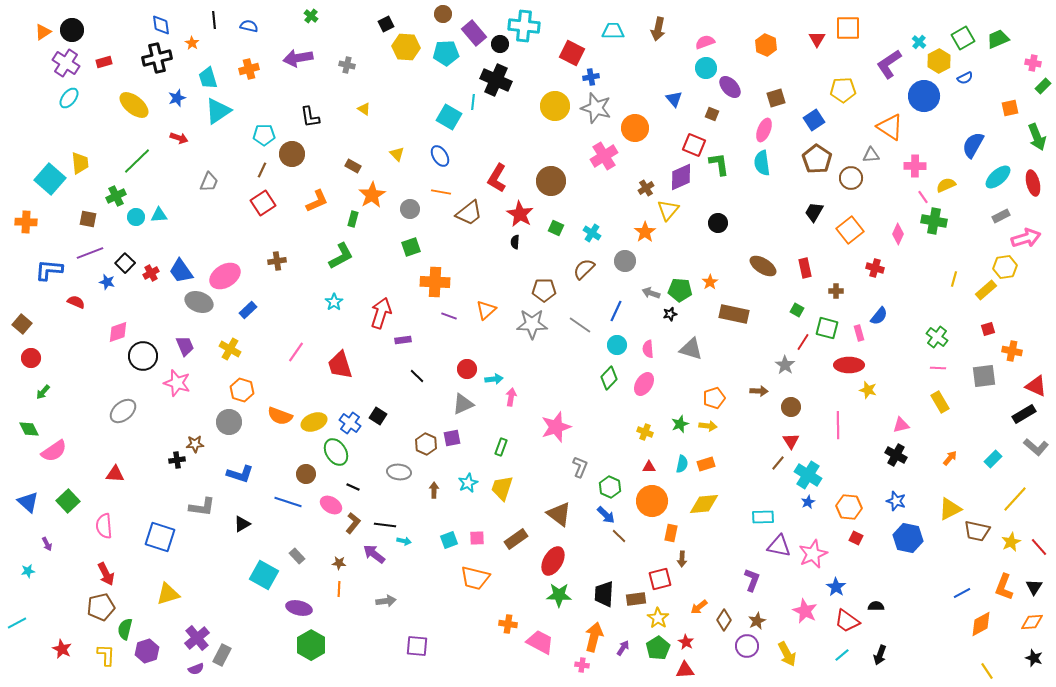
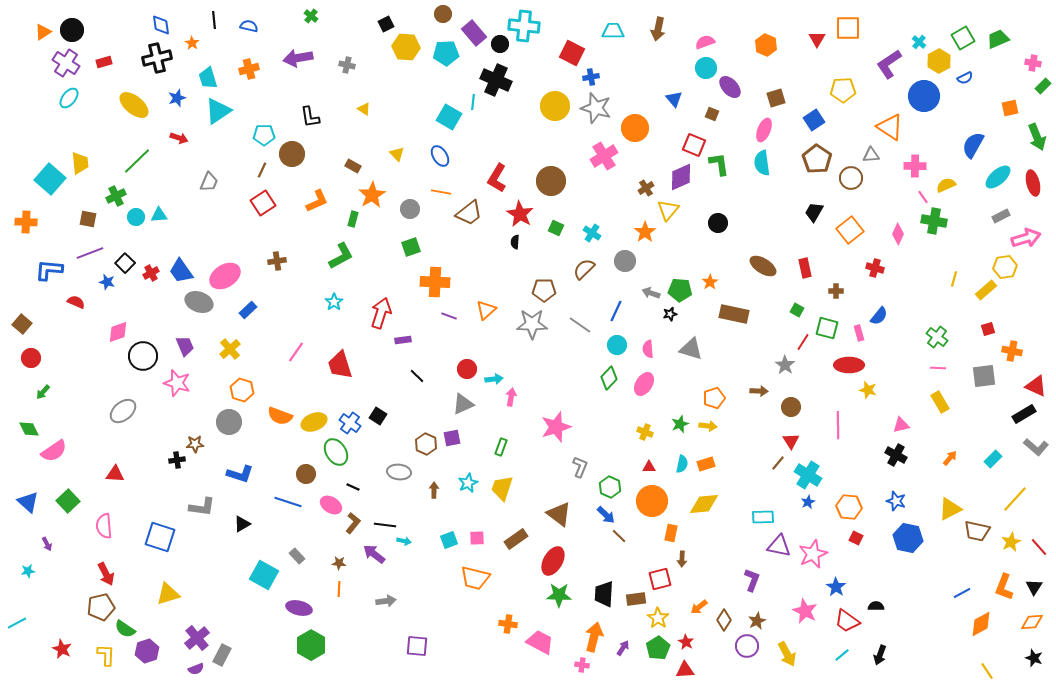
yellow cross at (230, 349): rotated 20 degrees clockwise
green semicircle at (125, 629): rotated 70 degrees counterclockwise
